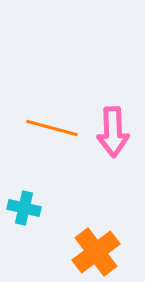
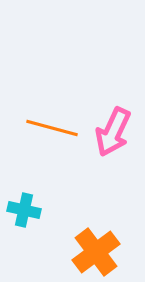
pink arrow: rotated 27 degrees clockwise
cyan cross: moved 2 px down
